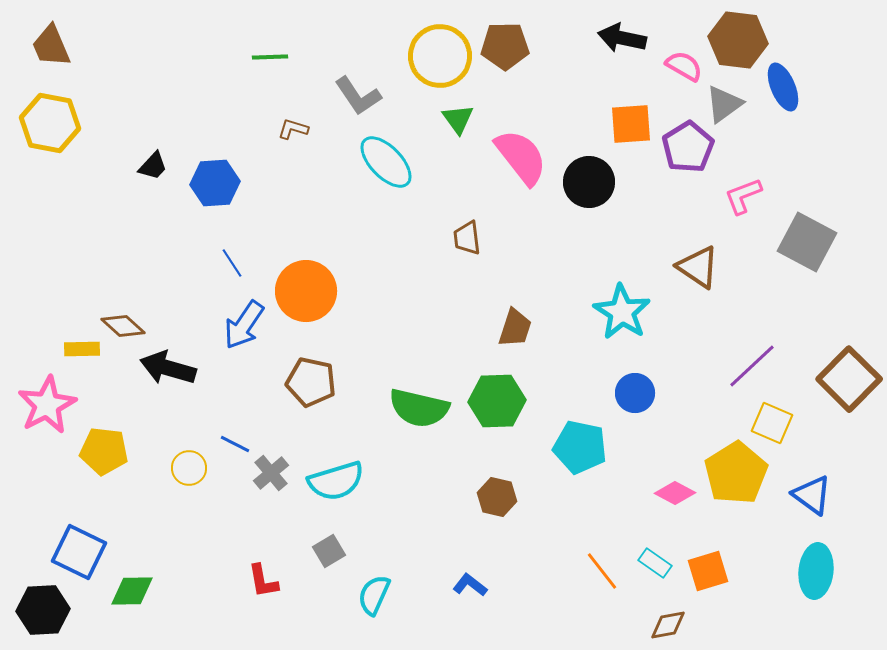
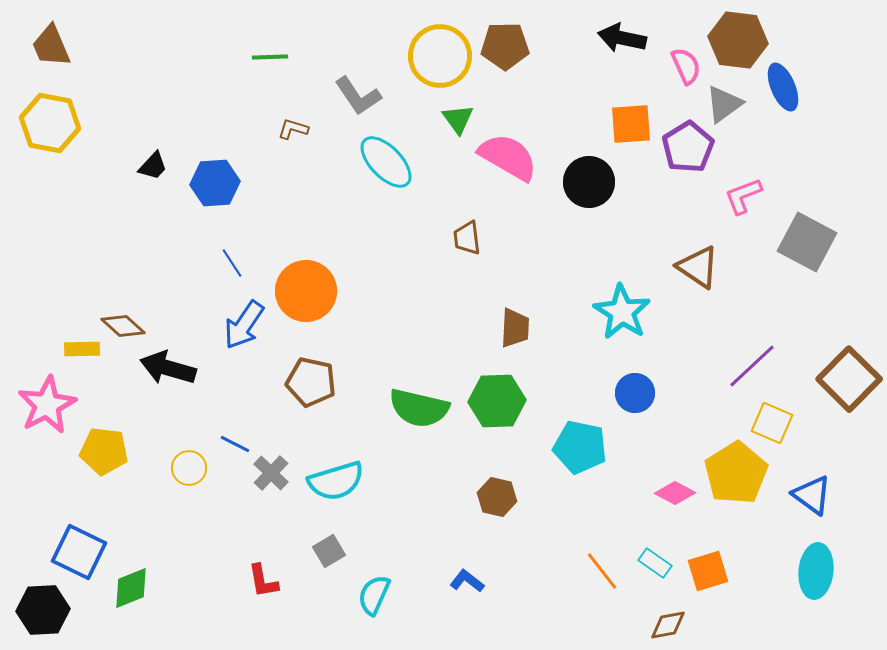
pink semicircle at (684, 66): moved 2 px right; rotated 36 degrees clockwise
pink semicircle at (521, 157): moved 13 px left; rotated 22 degrees counterclockwise
brown trapezoid at (515, 328): rotated 15 degrees counterclockwise
gray cross at (271, 473): rotated 6 degrees counterclockwise
blue L-shape at (470, 585): moved 3 px left, 4 px up
green diamond at (132, 591): moved 1 px left, 3 px up; rotated 21 degrees counterclockwise
